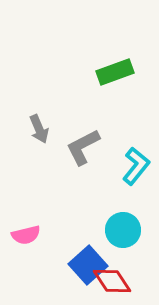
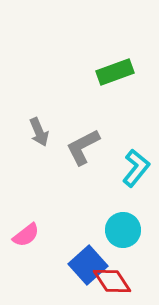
gray arrow: moved 3 px down
cyan L-shape: moved 2 px down
pink semicircle: rotated 24 degrees counterclockwise
